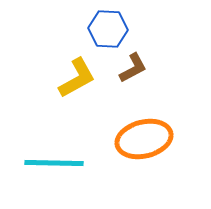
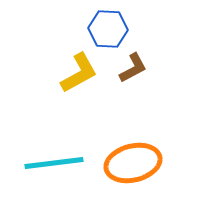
yellow L-shape: moved 2 px right, 5 px up
orange ellipse: moved 11 px left, 24 px down
cyan line: rotated 8 degrees counterclockwise
